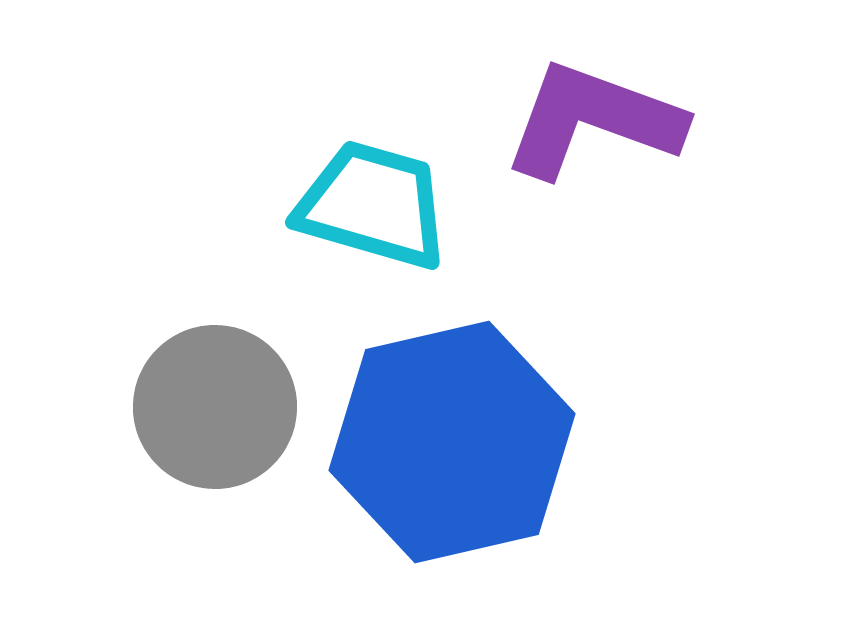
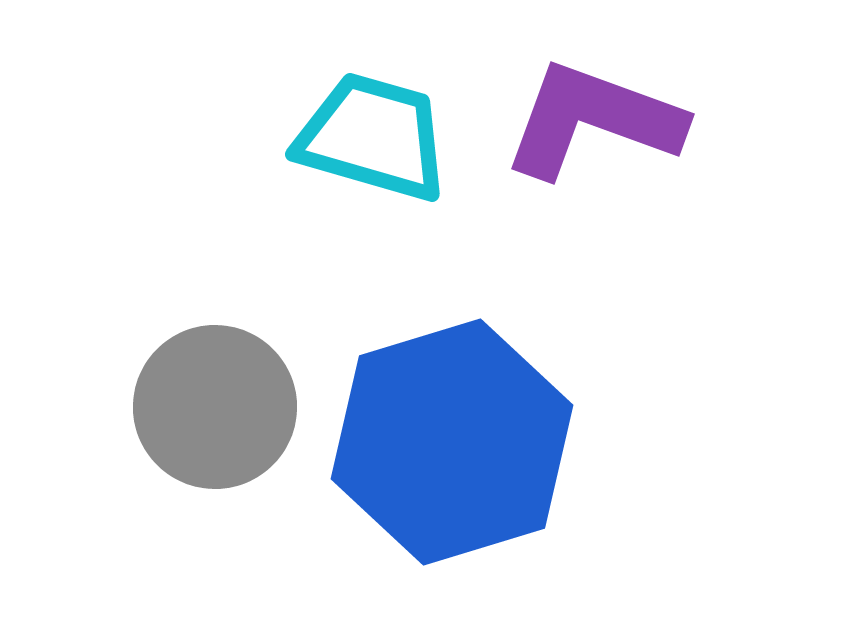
cyan trapezoid: moved 68 px up
blue hexagon: rotated 4 degrees counterclockwise
